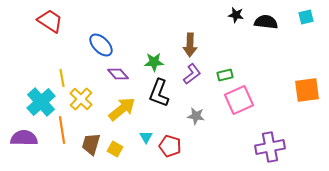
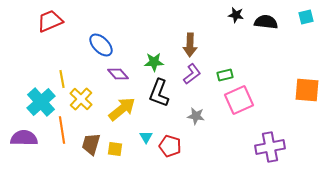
red trapezoid: rotated 56 degrees counterclockwise
yellow line: moved 1 px down
orange square: rotated 12 degrees clockwise
yellow square: rotated 21 degrees counterclockwise
